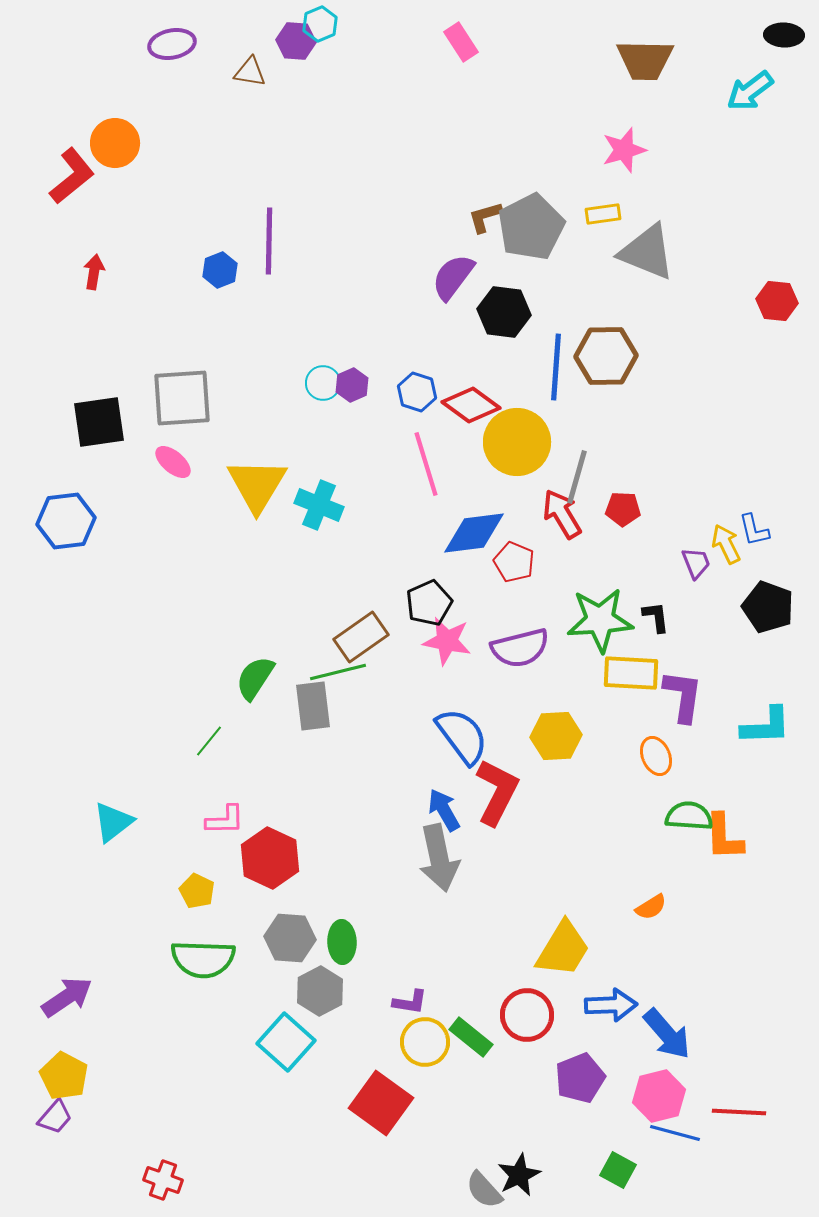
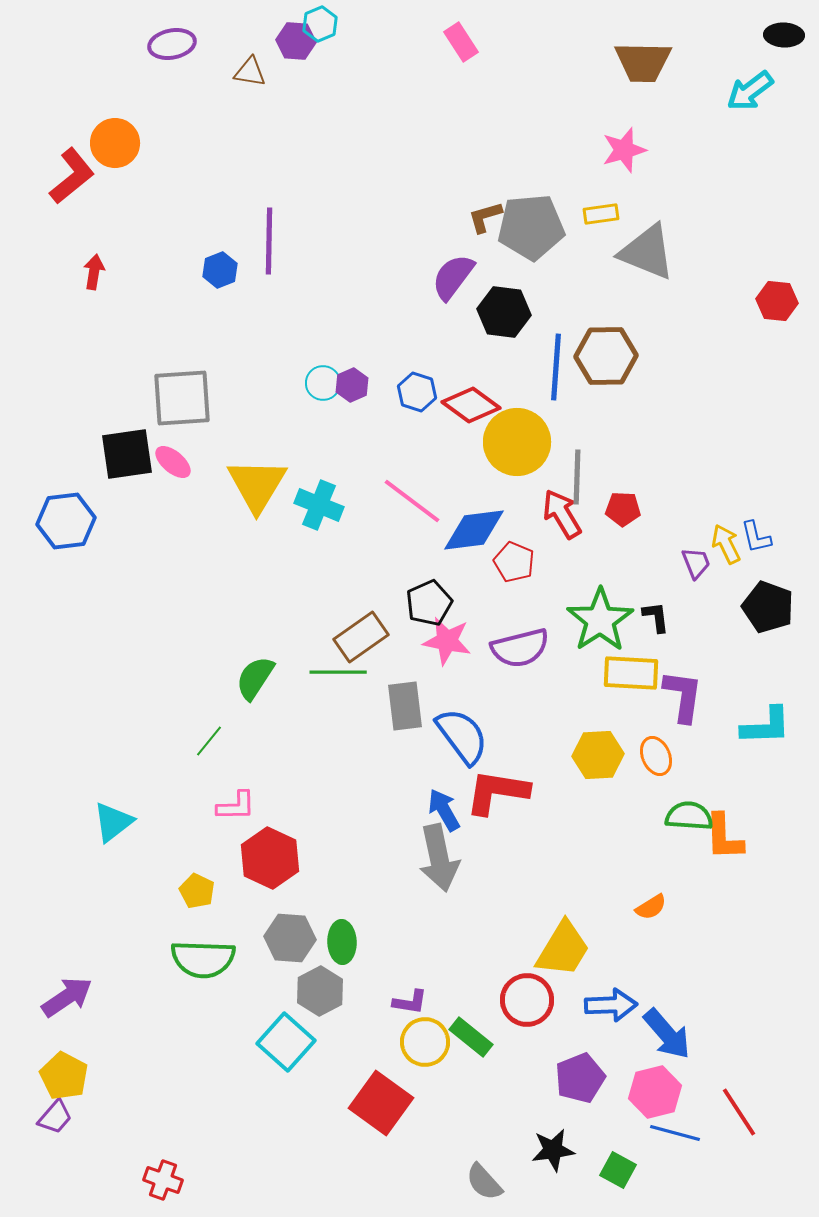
brown trapezoid at (645, 60): moved 2 px left, 2 px down
yellow rectangle at (603, 214): moved 2 px left
gray pentagon at (531, 227): rotated 22 degrees clockwise
black square at (99, 422): moved 28 px right, 32 px down
pink line at (426, 464): moved 14 px left, 37 px down; rotated 36 degrees counterclockwise
gray line at (577, 477): rotated 14 degrees counterclockwise
blue L-shape at (754, 530): moved 2 px right, 7 px down
blue diamond at (474, 533): moved 3 px up
green star at (600, 620): rotated 30 degrees counterclockwise
green line at (338, 672): rotated 14 degrees clockwise
gray rectangle at (313, 706): moved 92 px right
yellow hexagon at (556, 736): moved 42 px right, 19 px down
red L-shape at (497, 792): rotated 108 degrees counterclockwise
pink L-shape at (225, 820): moved 11 px right, 14 px up
red circle at (527, 1015): moved 15 px up
pink hexagon at (659, 1096): moved 4 px left, 4 px up
red line at (739, 1112): rotated 54 degrees clockwise
black star at (519, 1175): moved 34 px right, 25 px up; rotated 18 degrees clockwise
gray semicircle at (484, 1190): moved 8 px up
